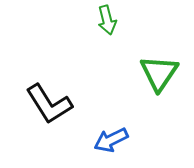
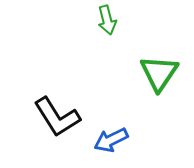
black L-shape: moved 8 px right, 13 px down
